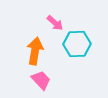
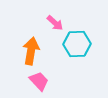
orange arrow: moved 4 px left
pink trapezoid: moved 2 px left, 1 px down
